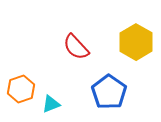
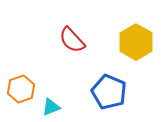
red semicircle: moved 4 px left, 7 px up
blue pentagon: rotated 12 degrees counterclockwise
cyan triangle: moved 3 px down
